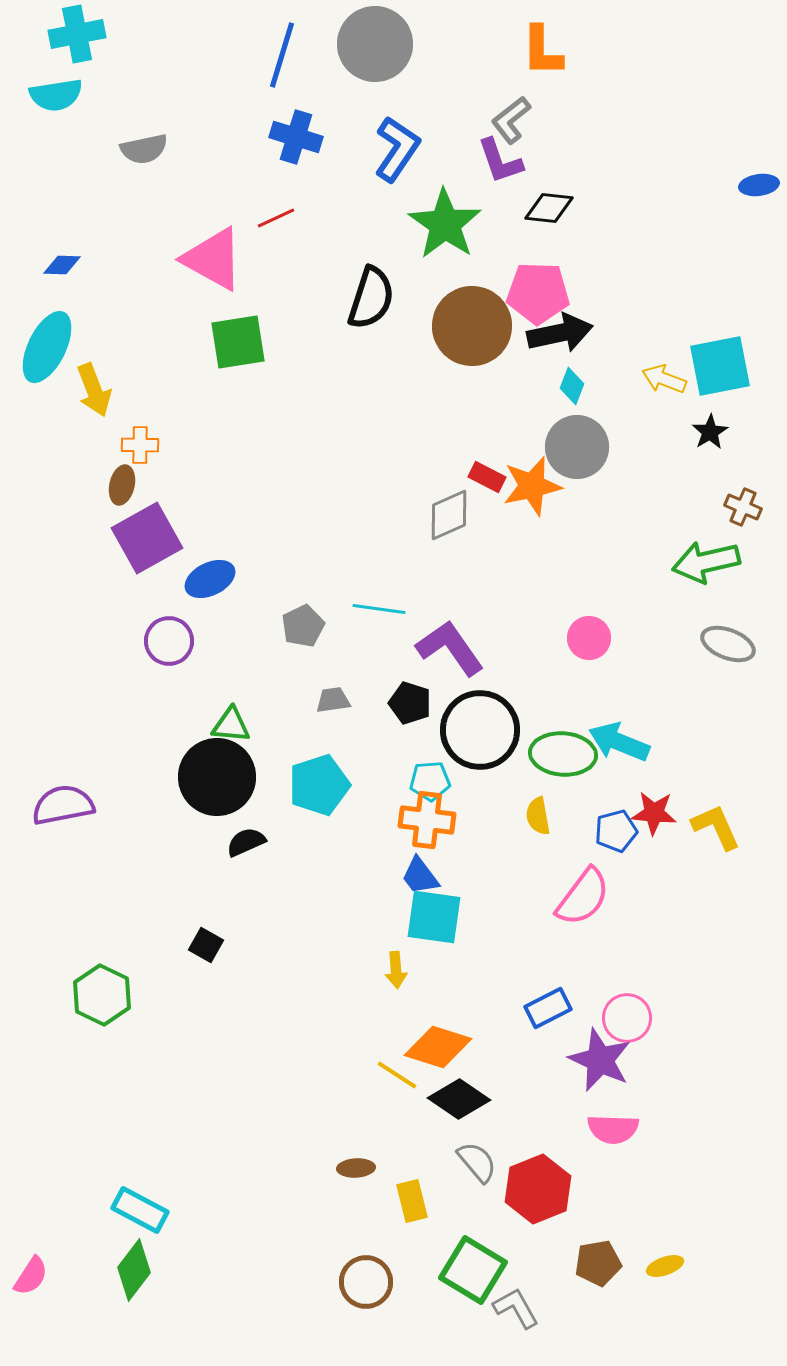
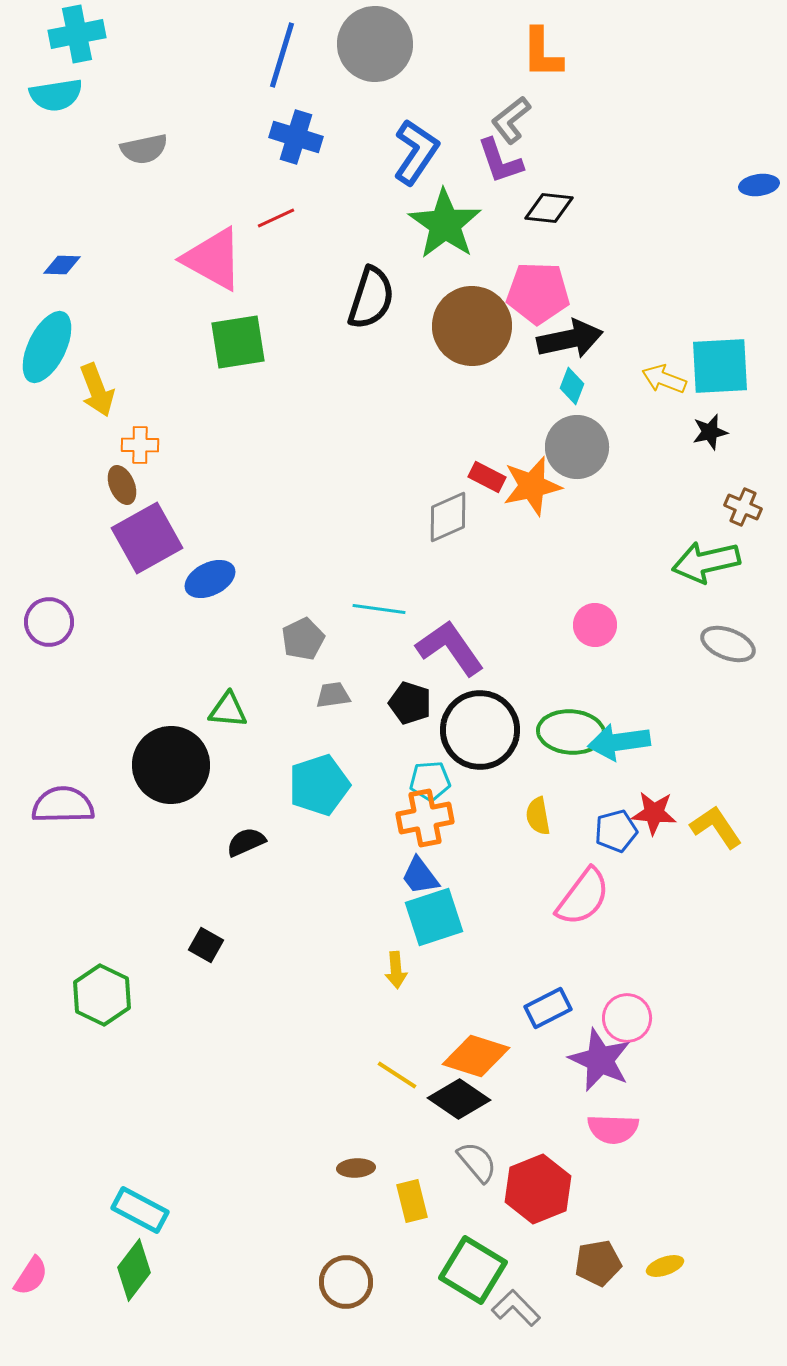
orange L-shape at (542, 51): moved 2 px down
blue L-shape at (397, 149): moved 19 px right, 3 px down
black arrow at (560, 333): moved 10 px right, 6 px down
cyan square at (720, 366): rotated 8 degrees clockwise
yellow arrow at (94, 390): moved 3 px right
black star at (710, 432): rotated 18 degrees clockwise
brown ellipse at (122, 485): rotated 36 degrees counterclockwise
gray diamond at (449, 515): moved 1 px left, 2 px down
gray pentagon at (303, 626): moved 13 px down
pink circle at (589, 638): moved 6 px right, 13 px up
purple circle at (169, 641): moved 120 px left, 19 px up
gray trapezoid at (333, 700): moved 5 px up
green triangle at (231, 725): moved 3 px left, 15 px up
cyan arrow at (619, 742): rotated 30 degrees counterclockwise
green ellipse at (563, 754): moved 8 px right, 22 px up
black circle at (217, 777): moved 46 px left, 12 px up
purple semicircle at (63, 805): rotated 10 degrees clockwise
orange cross at (427, 820): moved 2 px left, 2 px up; rotated 18 degrees counterclockwise
yellow L-shape at (716, 827): rotated 10 degrees counterclockwise
cyan square at (434, 917): rotated 26 degrees counterclockwise
orange diamond at (438, 1047): moved 38 px right, 9 px down
brown circle at (366, 1282): moved 20 px left
gray L-shape at (516, 1308): rotated 15 degrees counterclockwise
